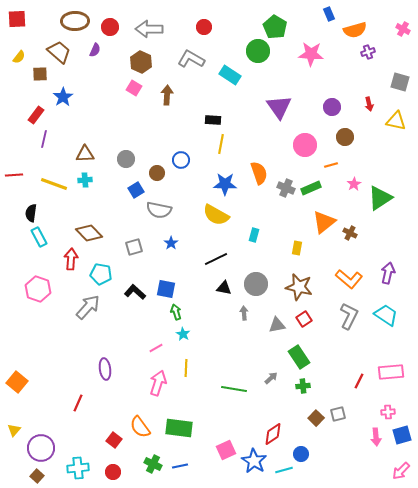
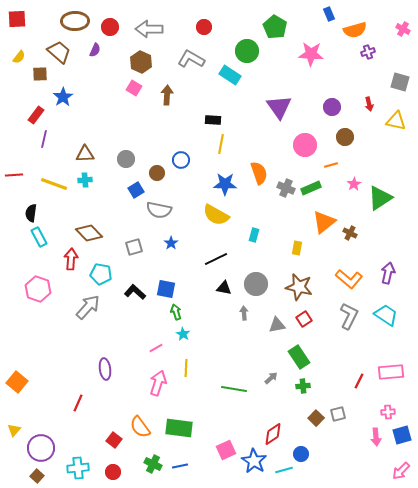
green circle at (258, 51): moved 11 px left
